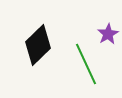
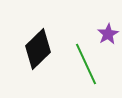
black diamond: moved 4 px down
